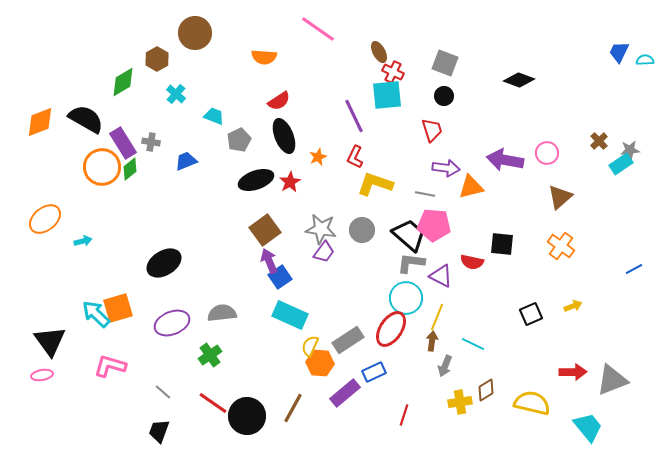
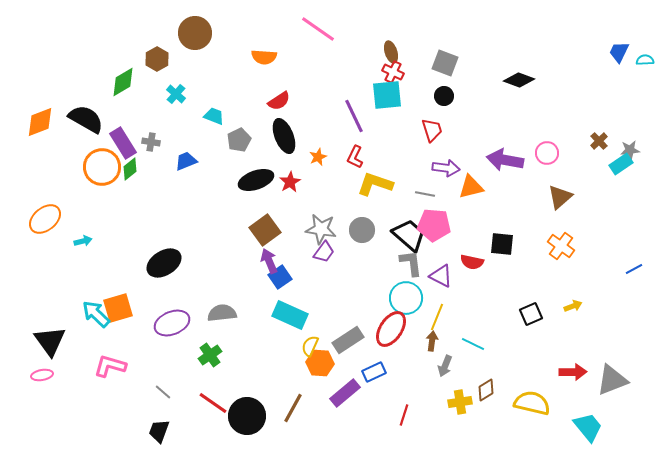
brown ellipse at (379, 52): moved 12 px right; rotated 10 degrees clockwise
gray L-shape at (411, 263): rotated 76 degrees clockwise
